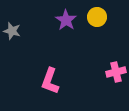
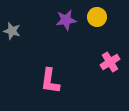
purple star: rotated 30 degrees clockwise
pink cross: moved 6 px left, 10 px up; rotated 18 degrees counterclockwise
pink L-shape: rotated 12 degrees counterclockwise
